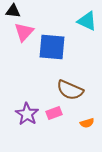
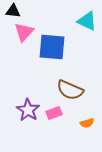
purple star: moved 1 px right, 4 px up
